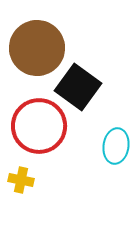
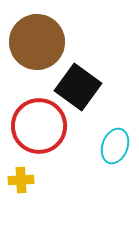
brown circle: moved 6 px up
cyan ellipse: moved 1 px left; rotated 12 degrees clockwise
yellow cross: rotated 15 degrees counterclockwise
